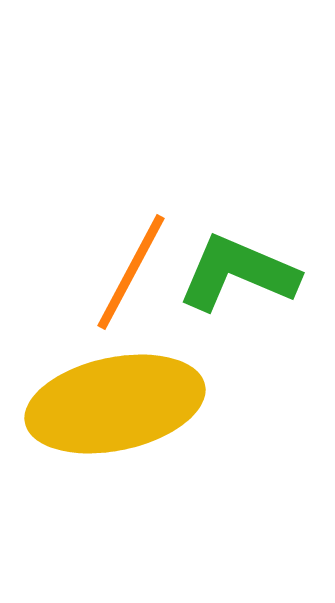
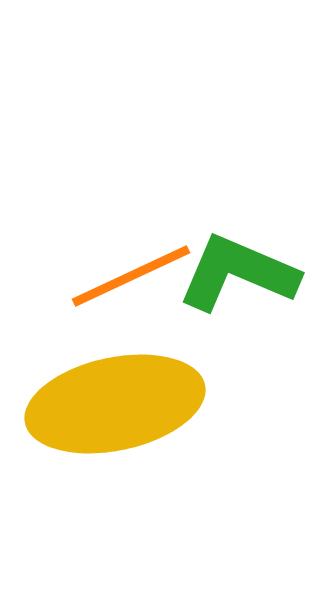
orange line: moved 4 px down; rotated 37 degrees clockwise
